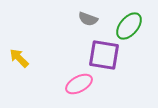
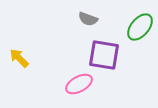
green ellipse: moved 11 px right, 1 px down
